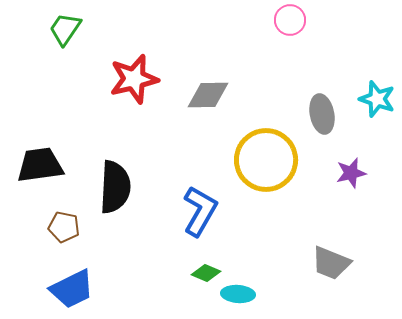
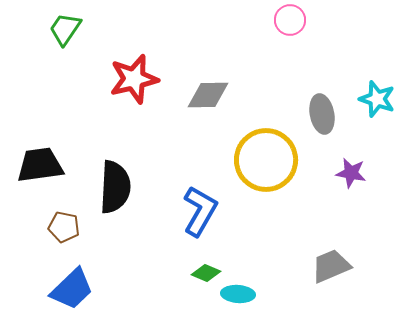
purple star: rotated 24 degrees clockwise
gray trapezoid: moved 3 px down; rotated 135 degrees clockwise
blue trapezoid: rotated 18 degrees counterclockwise
